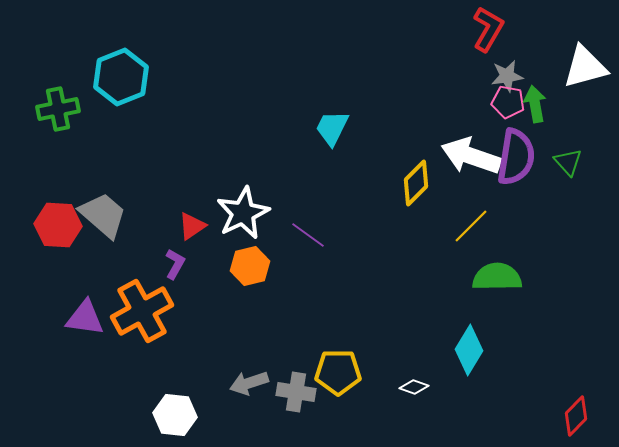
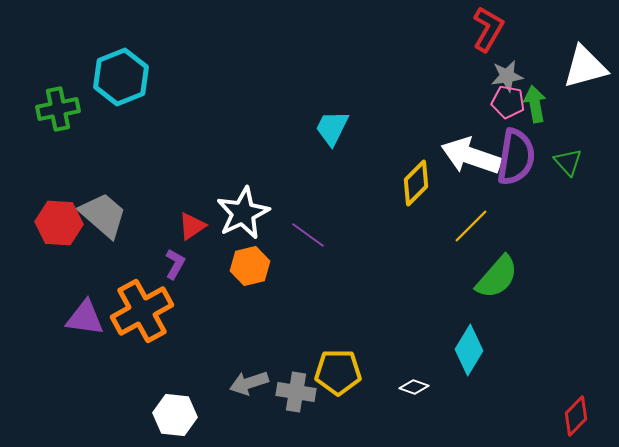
red hexagon: moved 1 px right, 2 px up
green semicircle: rotated 132 degrees clockwise
